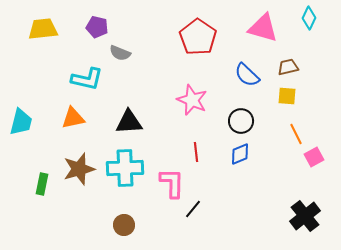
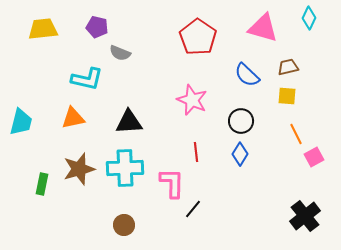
blue diamond: rotated 35 degrees counterclockwise
